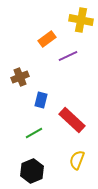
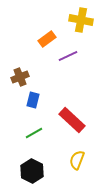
blue rectangle: moved 8 px left
black hexagon: rotated 10 degrees counterclockwise
